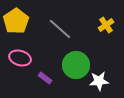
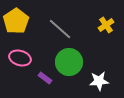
green circle: moved 7 px left, 3 px up
